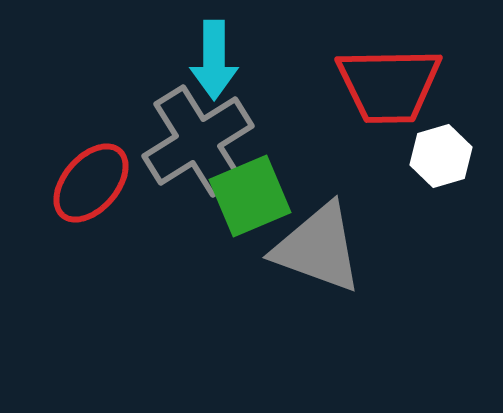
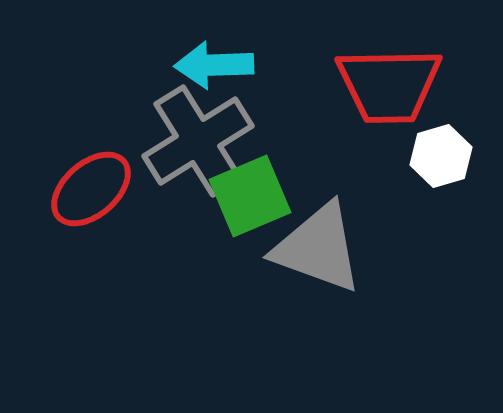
cyan arrow: moved 5 px down; rotated 88 degrees clockwise
red ellipse: moved 6 px down; rotated 8 degrees clockwise
